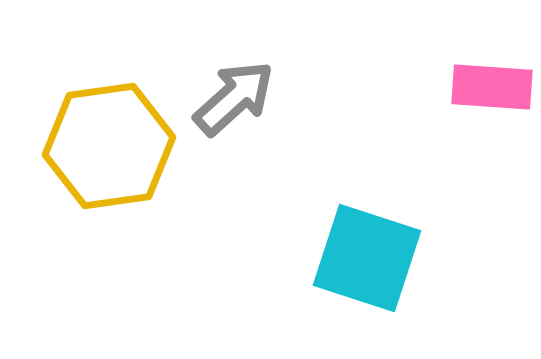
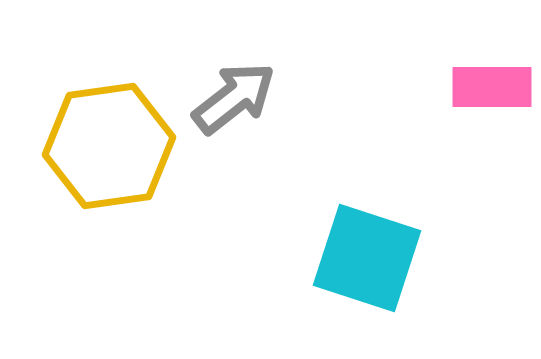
pink rectangle: rotated 4 degrees counterclockwise
gray arrow: rotated 4 degrees clockwise
